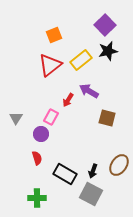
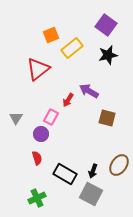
purple square: moved 1 px right; rotated 10 degrees counterclockwise
orange square: moved 3 px left
black star: moved 4 px down
yellow rectangle: moved 9 px left, 12 px up
red triangle: moved 12 px left, 4 px down
green cross: rotated 24 degrees counterclockwise
